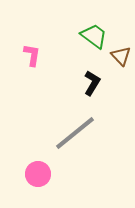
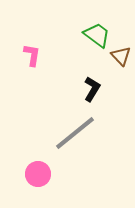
green trapezoid: moved 3 px right, 1 px up
black L-shape: moved 6 px down
